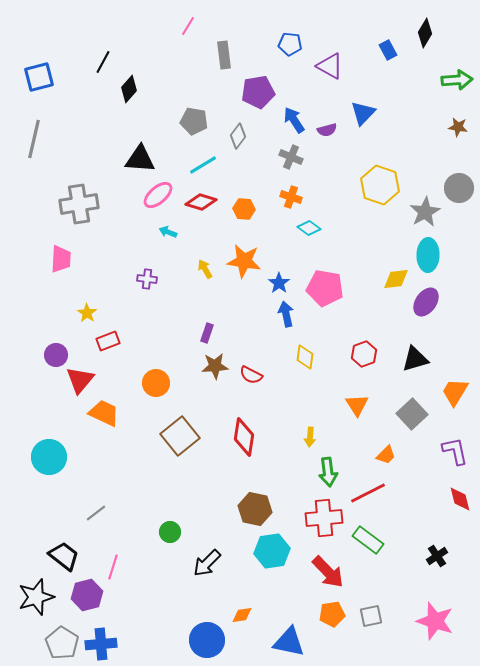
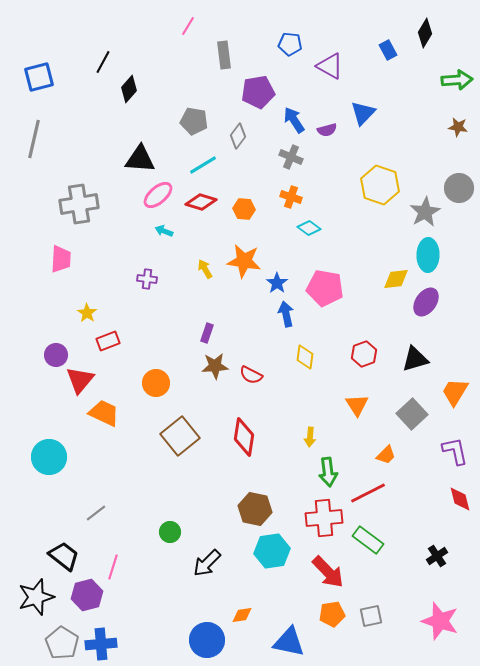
cyan arrow at (168, 232): moved 4 px left, 1 px up
blue star at (279, 283): moved 2 px left
pink star at (435, 621): moved 5 px right
